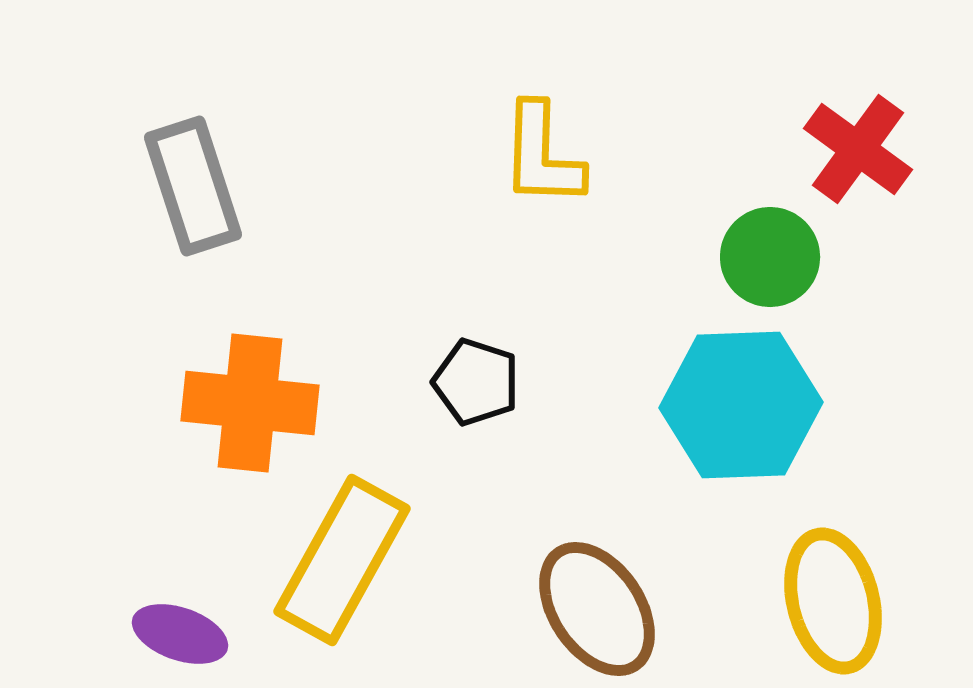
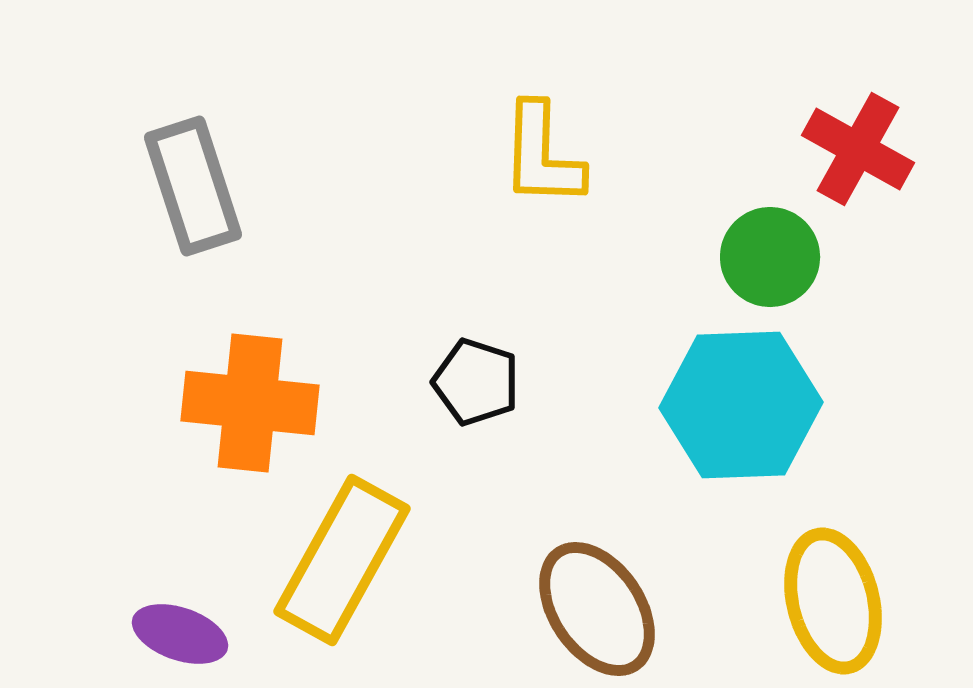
red cross: rotated 7 degrees counterclockwise
